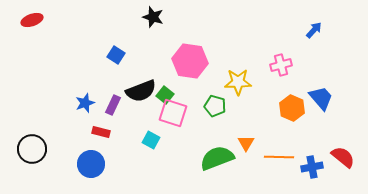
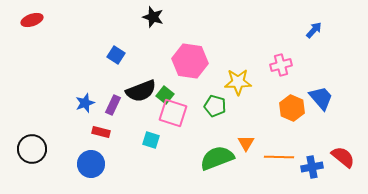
cyan square: rotated 12 degrees counterclockwise
